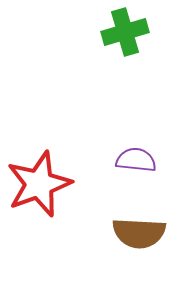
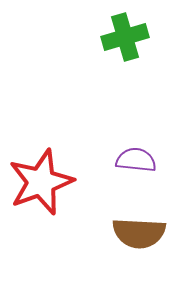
green cross: moved 5 px down
red star: moved 2 px right, 2 px up
